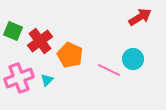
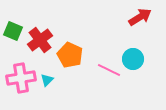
red cross: moved 1 px up
pink cross: moved 2 px right; rotated 12 degrees clockwise
